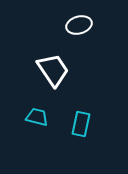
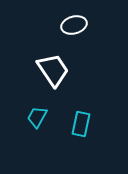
white ellipse: moved 5 px left
cyan trapezoid: rotated 75 degrees counterclockwise
